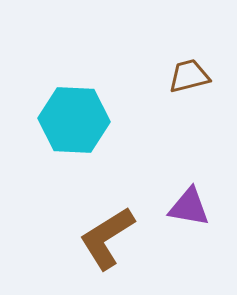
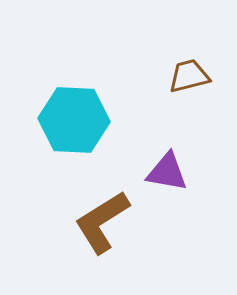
purple triangle: moved 22 px left, 35 px up
brown L-shape: moved 5 px left, 16 px up
